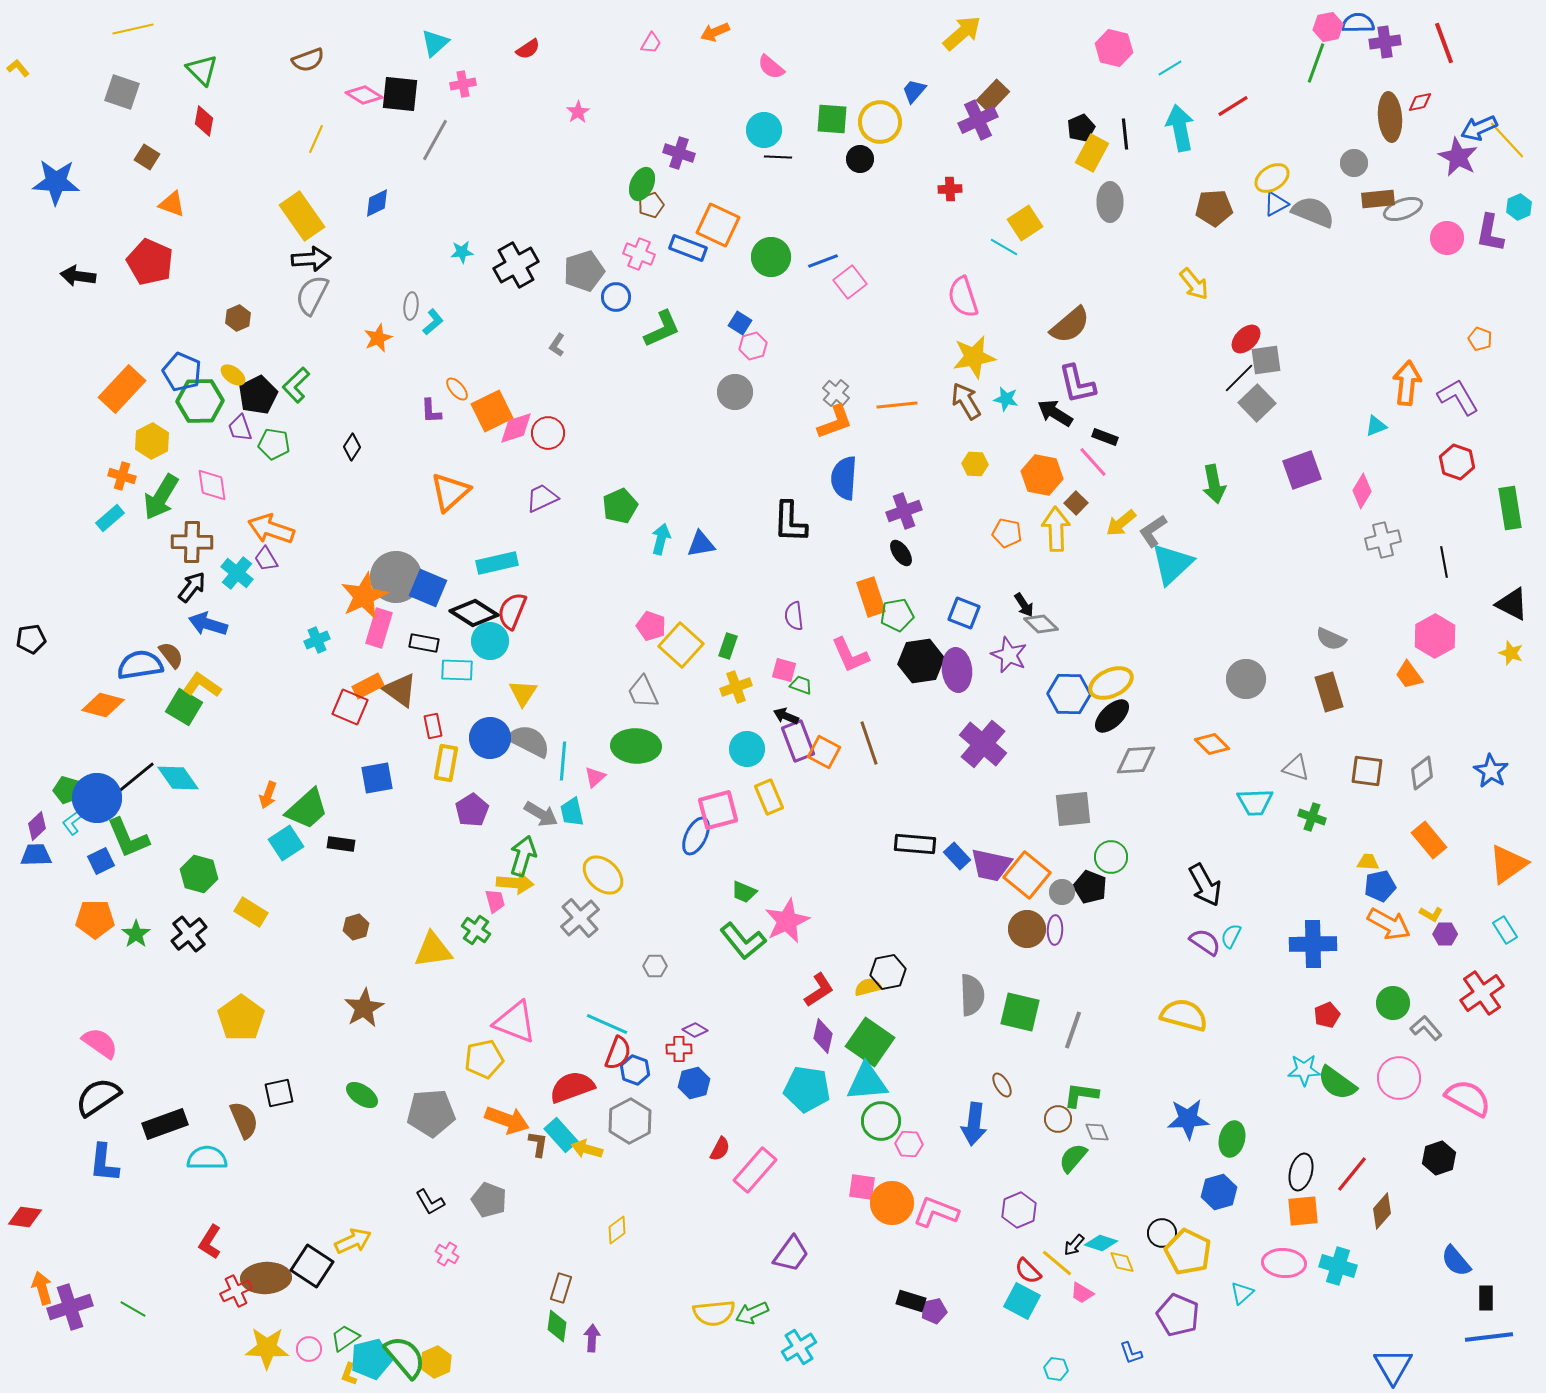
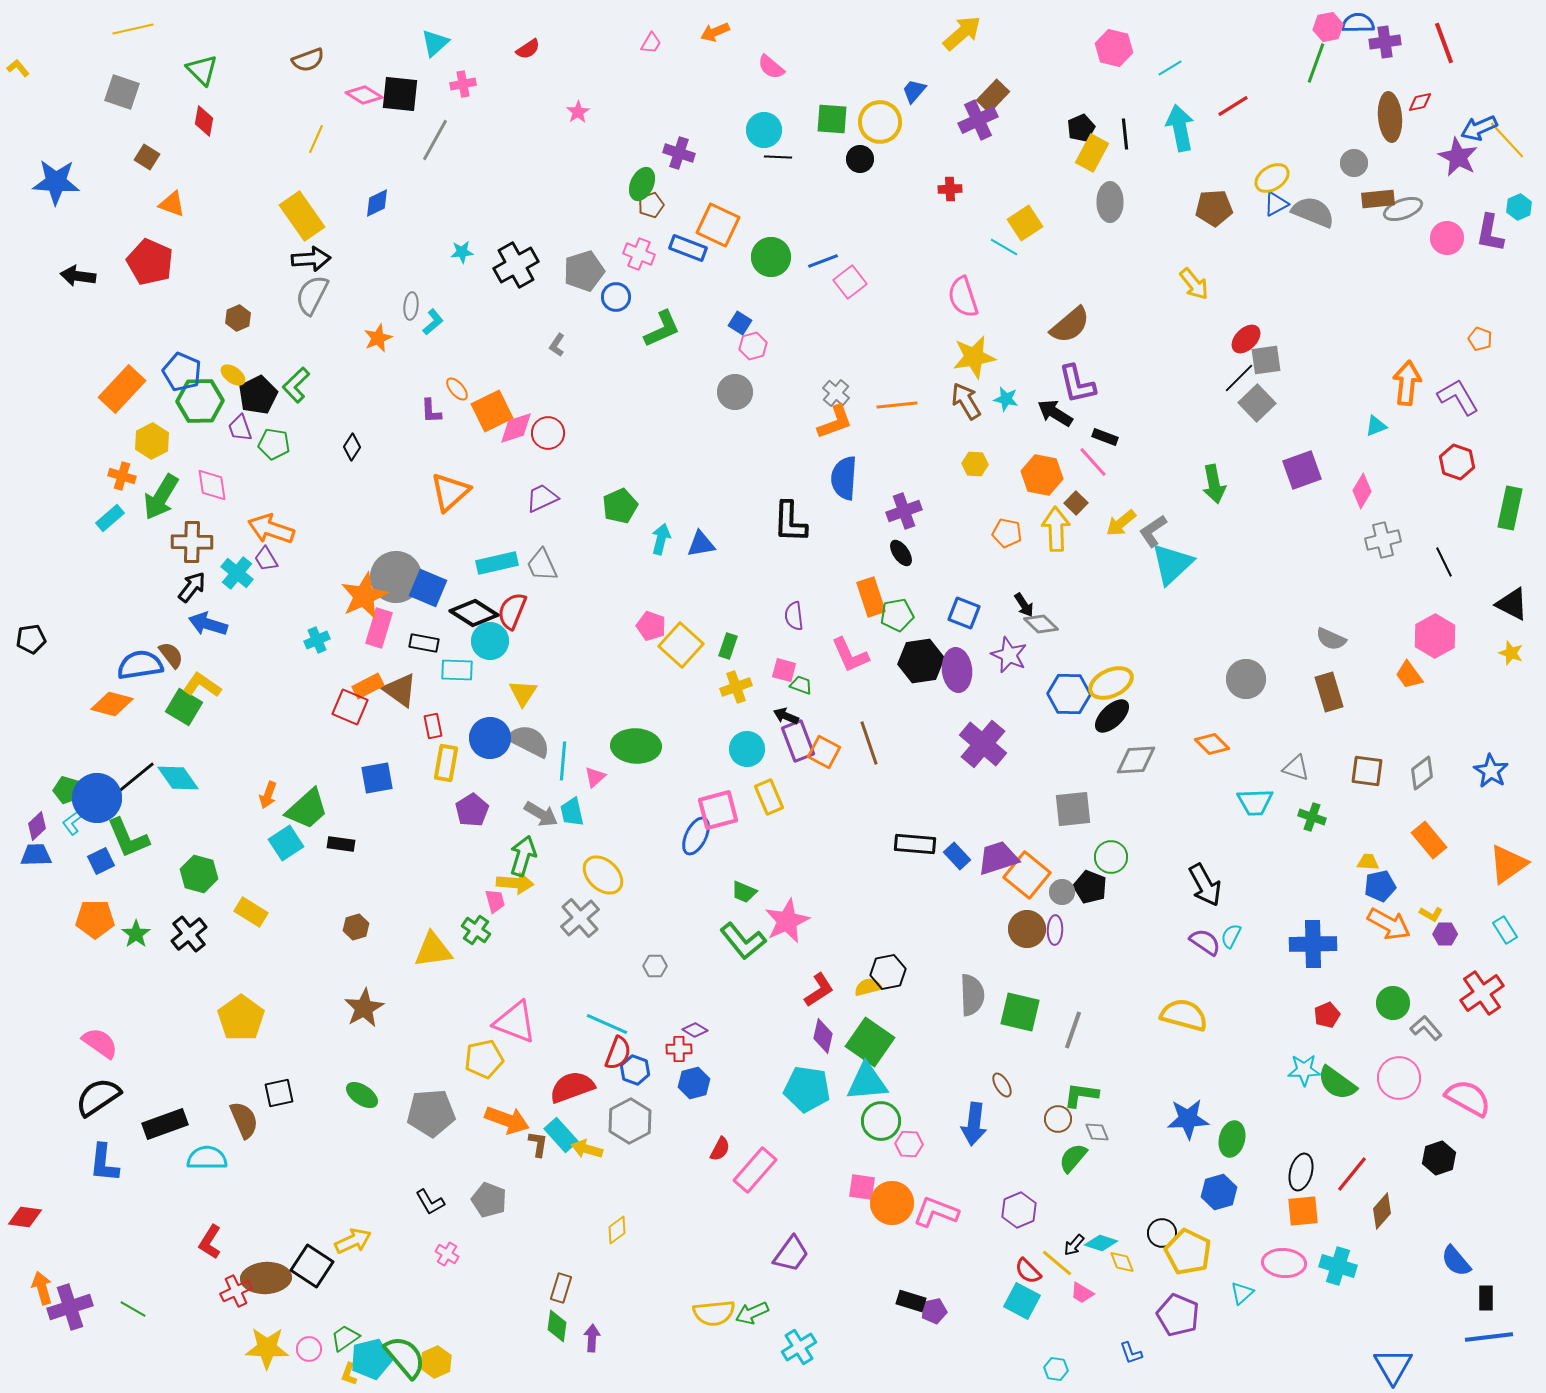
green rectangle at (1510, 508): rotated 21 degrees clockwise
black line at (1444, 562): rotated 16 degrees counterclockwise
gray trapezoid at (643, 692): moved 101 px left, 127 px up
orange diamond at (103, 705): moved 9 px right, 1 px up
purple trapezoid at (991, 865): moved 7 px right, 7 px up; rotated 150 degrees clockwise
